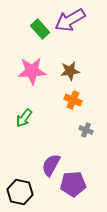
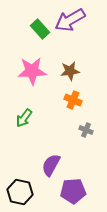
purple pentagon: moved 7 px down
